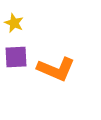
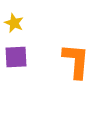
orange L-shape: moved 20 px right, 8 px up; rotated 108 degrees counterclockwise
